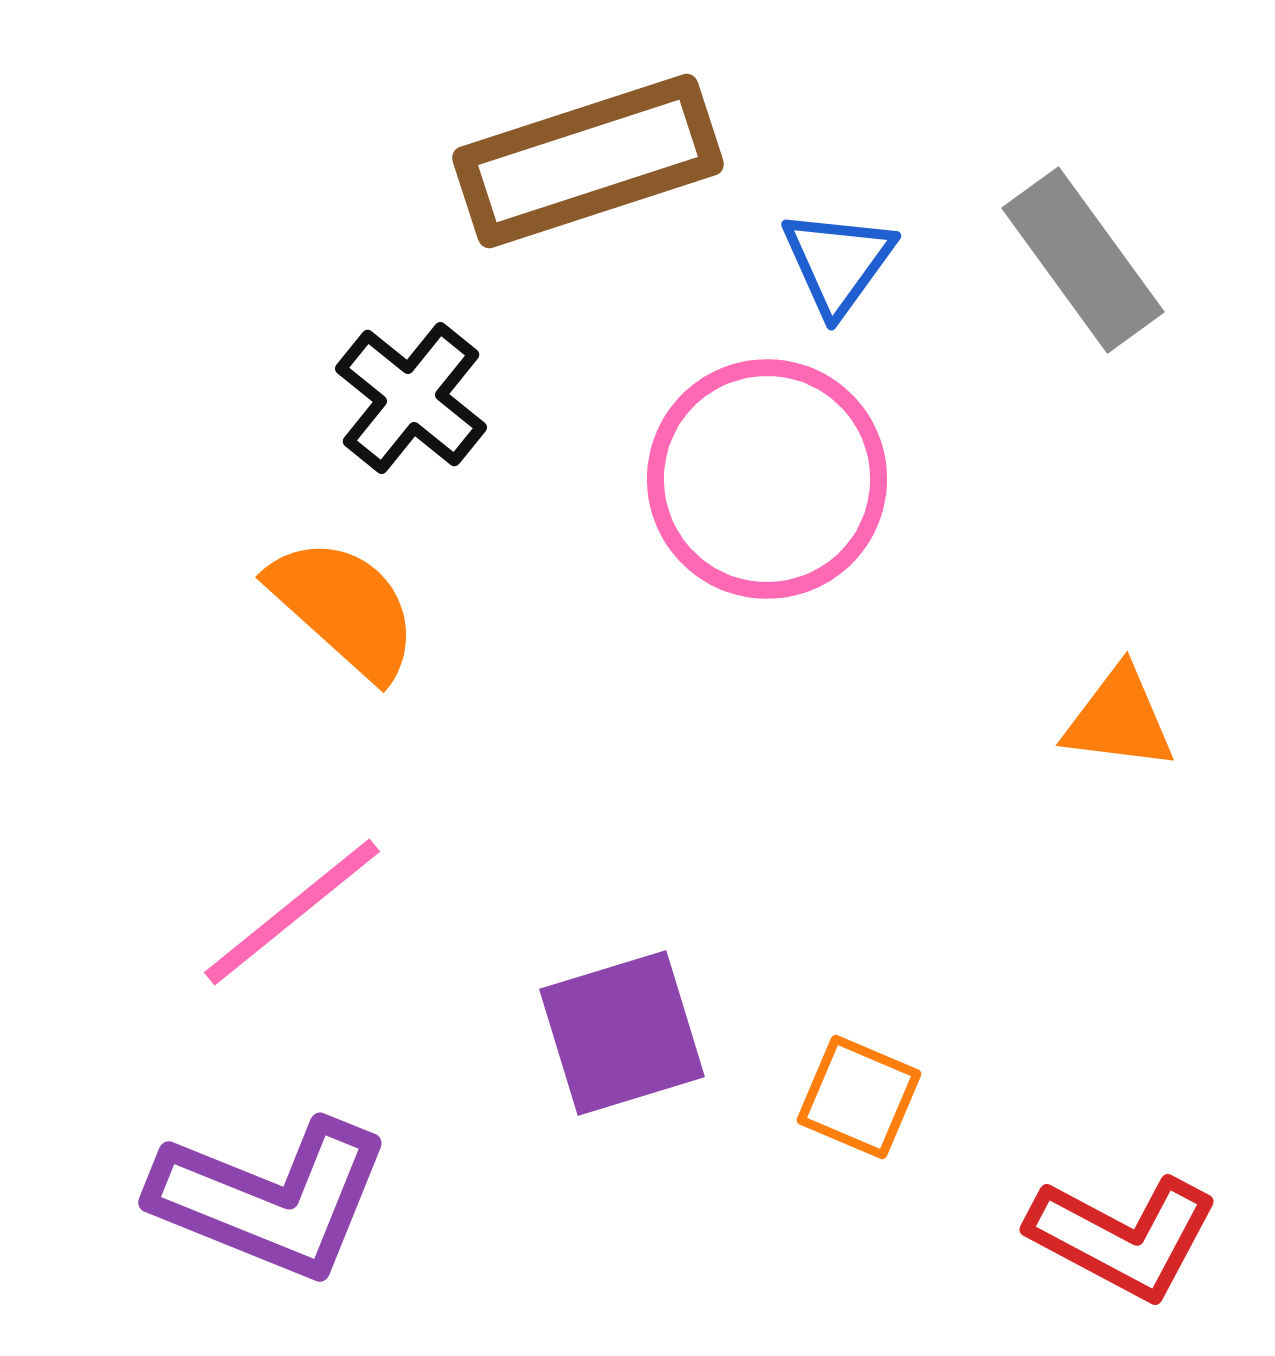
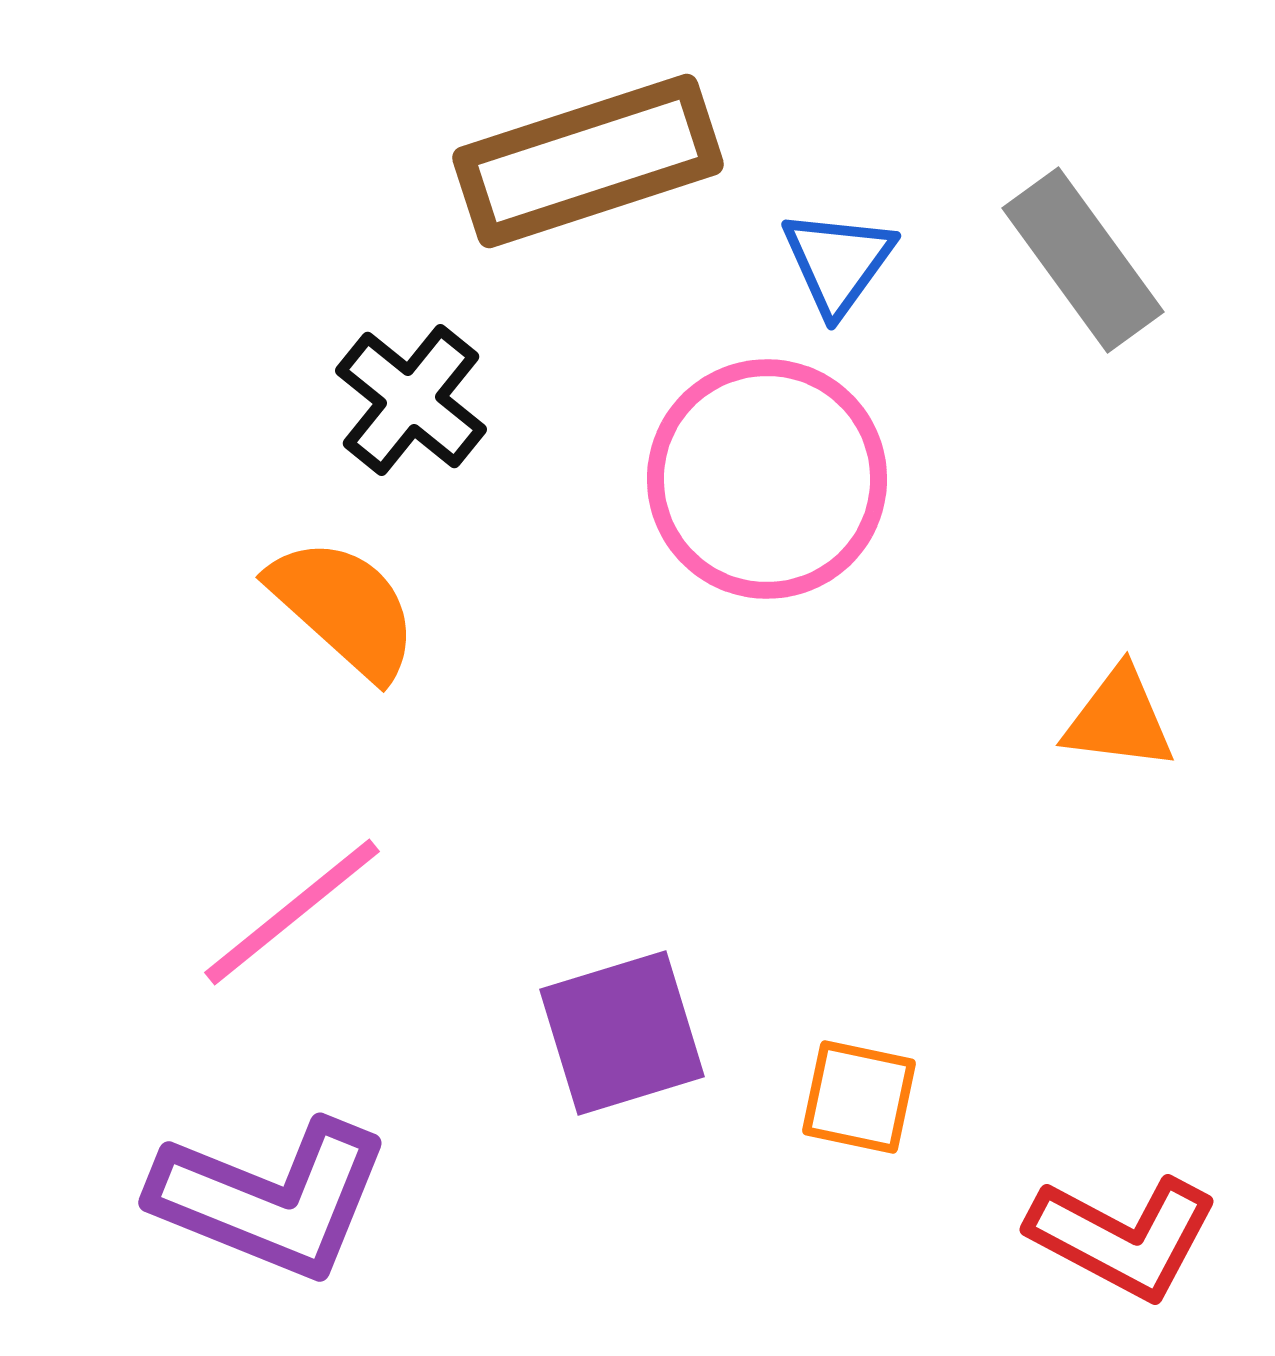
black cross: moved 2 px down
orange square: rotated 11 degrees counterclockwise
